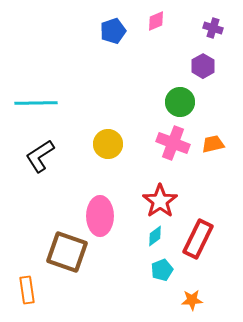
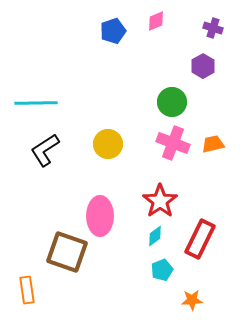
green circle: moved 8 px left
black L-shape: moved 5 px right, 6 px up
red rectangle: moved 2 px right
